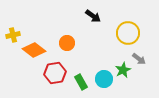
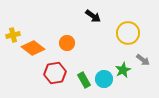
orange diamond: moved 1 px left, 2 px up
gray arrow: moved 4 px right, 1 px down
green rectangle: moved 3 px right, 2 px up
